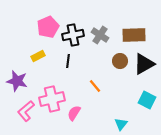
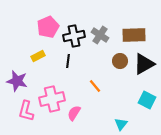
black cross: moved 1 px right, 1 px down
pink L-shape: rotated 35 degrees counterclockwise
